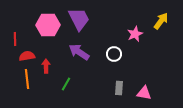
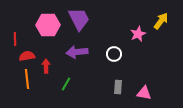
pink star: moved 3 px right
purple arrow: moved 2 px left; rotated 40 degrees counterclockwise
gray rectangle: moved 1 px left, 1 px up
